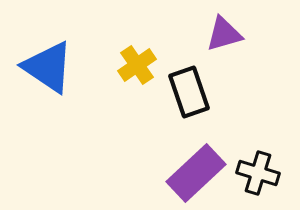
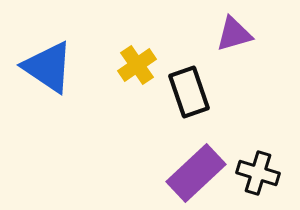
purple triangle: moved 10 px right
